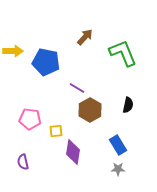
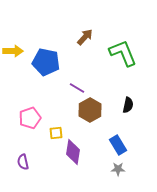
pink pentagon: moved 1 px up; rotated 25 degrees counterclockwise
yellow square: moved 2 px down
